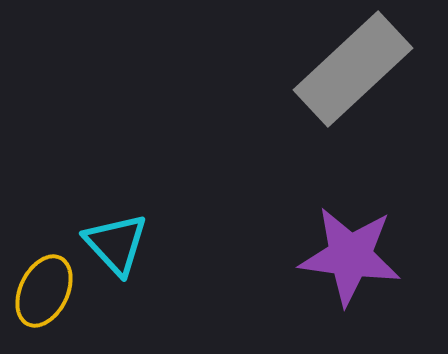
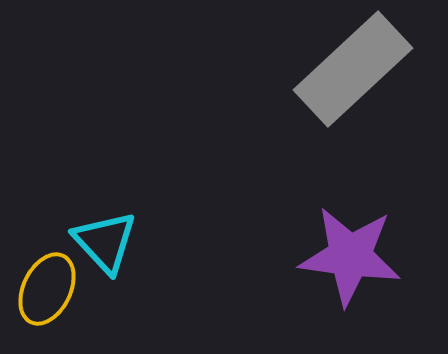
cyan triangle: moved 11 px left, 2 px up
yellow ellipse: moved 3 px right, 2 px up
